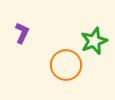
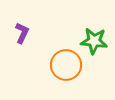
green star: rotated 28 degrees clockwise
